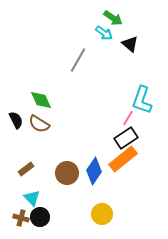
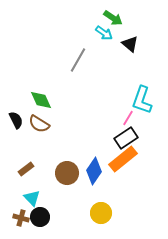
yellow circle: moved 1 px left, 1 px up
